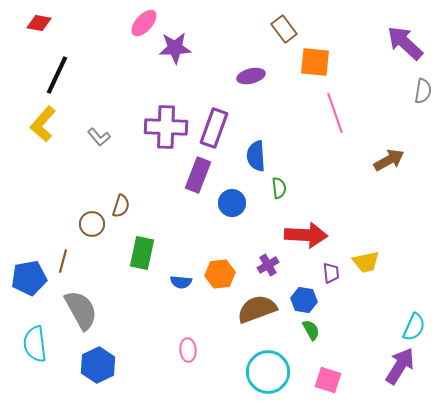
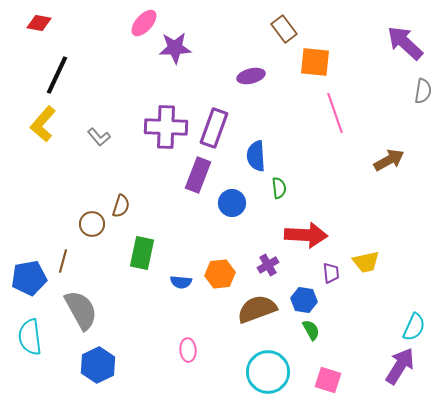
cyan semicircle at (35, 344): moved 5 px left, 7 px up
